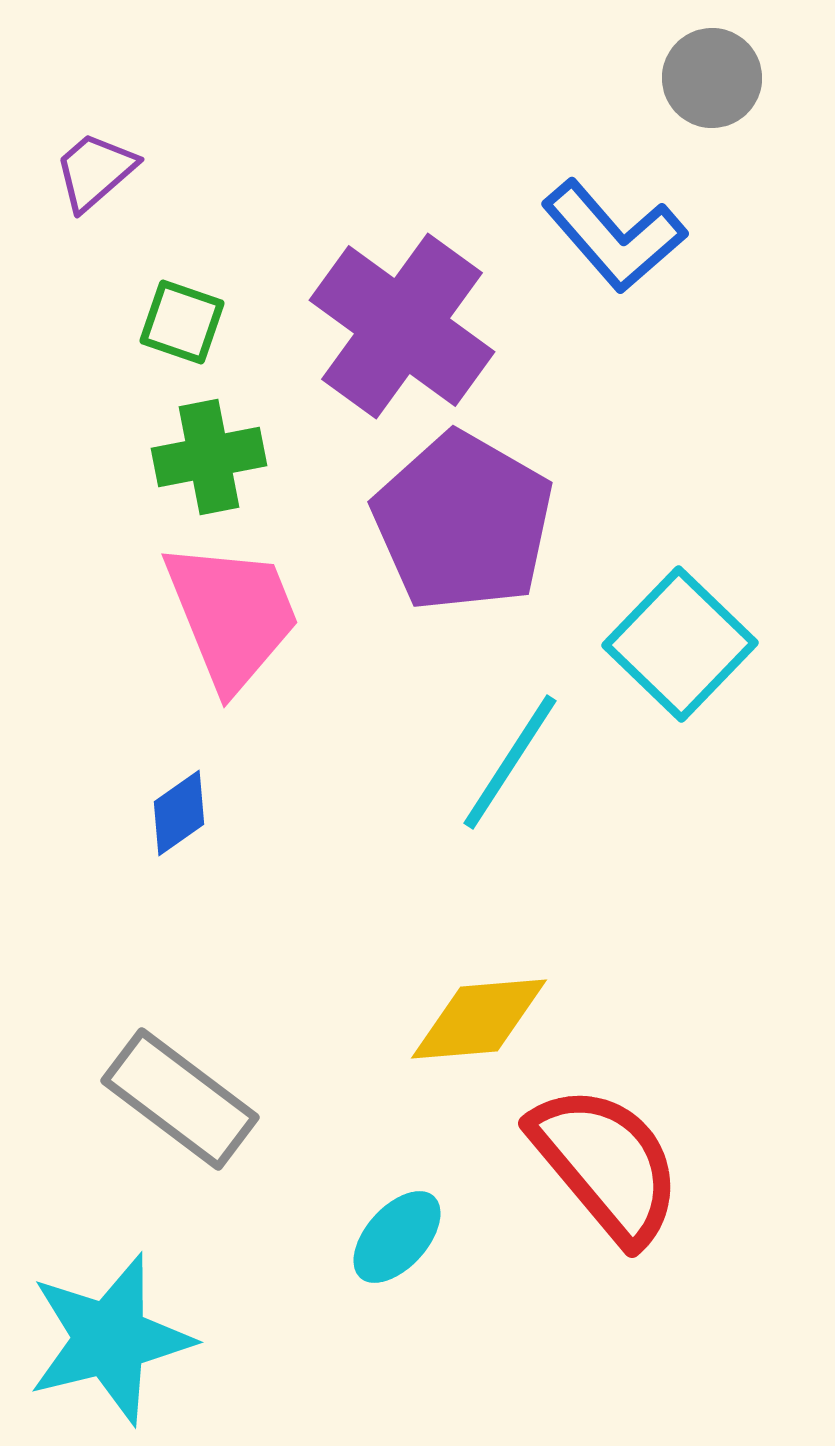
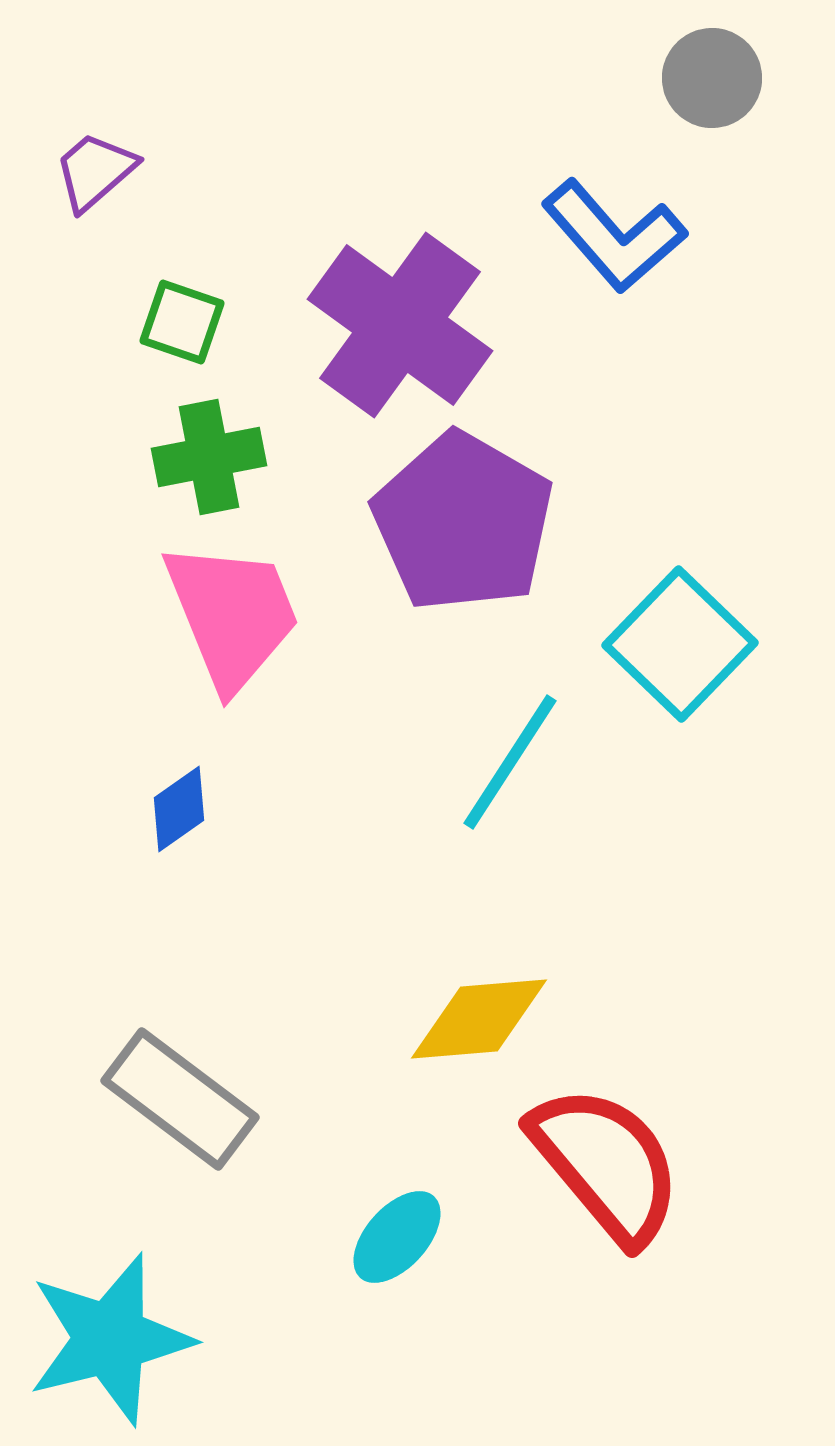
purple cross: moved 2 px left, 1 px up
blue diamond: moved 4 px up
